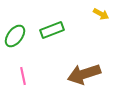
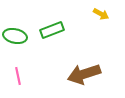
green ellipse: rotated 65 degrees clockwise
pink line: moved 5 px left
